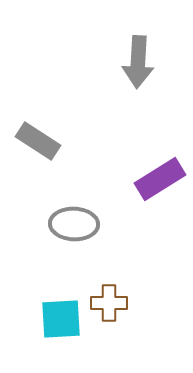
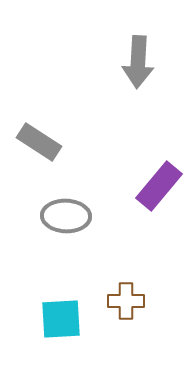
gray rectangle: moved 1 px right, 1 px down
purple rectangle: moved 1 px left, 7 px down; rotated 18 degrees counterclockwise
gray ellipse: moved 8 px left, 8 px up
brown cross: moved 17 px right, 2 px up
